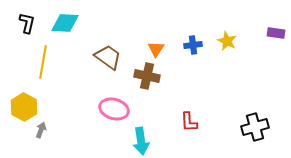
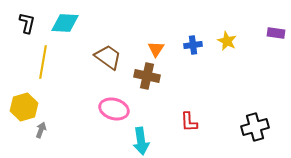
yellow hexagon: rotated 16 degrees clockwise
